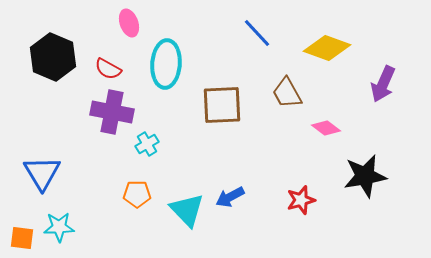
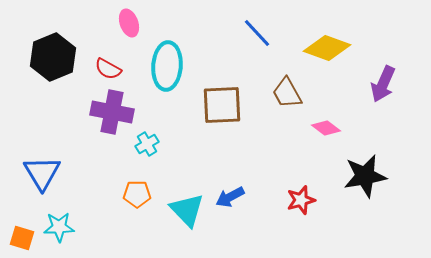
black hexagon: rotated 15 degrees clockwise
cyan ellipse: moved 1 px right, 2 px down
orange square: rotated 10 degrees clockwise
